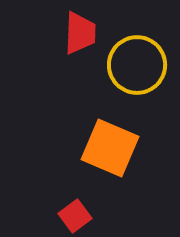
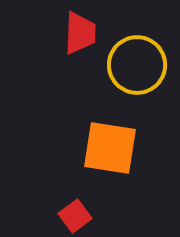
orange square: rotated 14 degrees counterclockwise
